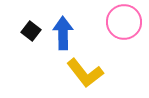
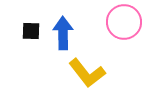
black square: rotated 36 degrees counterclockwise
yellow L-shape: moved 2 px right
